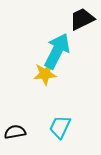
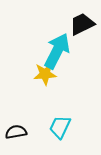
black trapezoid: moved 5 px down
black semicircle: moved 1 px right
